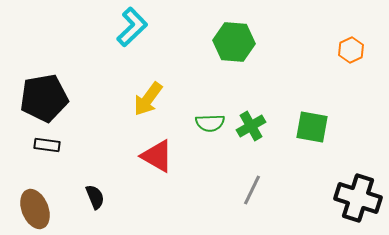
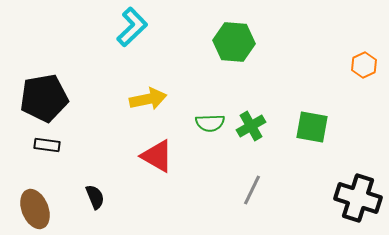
orange hexagon: moved 13 px right, 15 px down
yellow arrow: rotated 138 degrees counterclockwise
